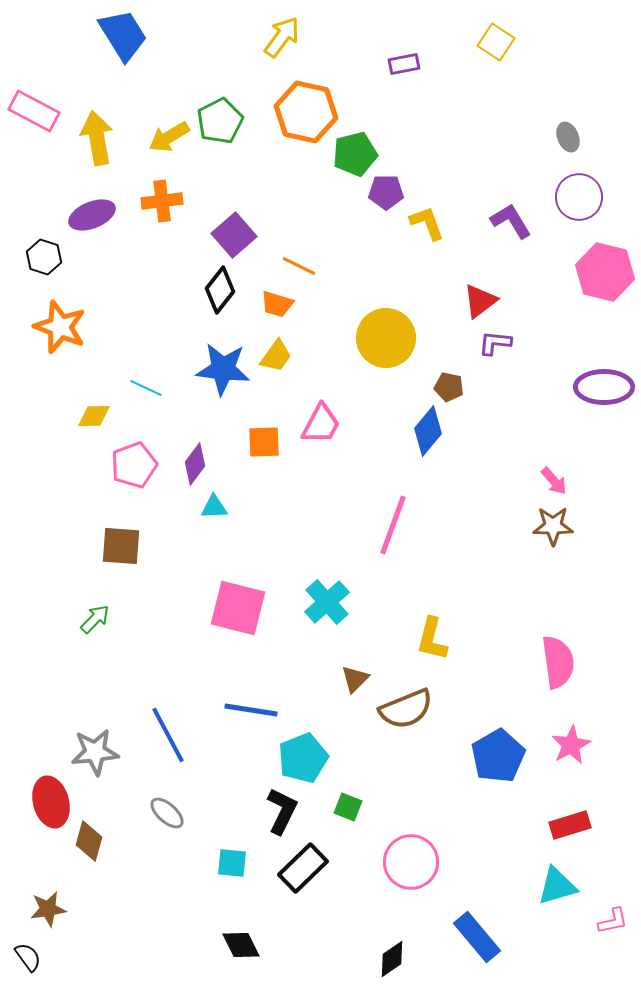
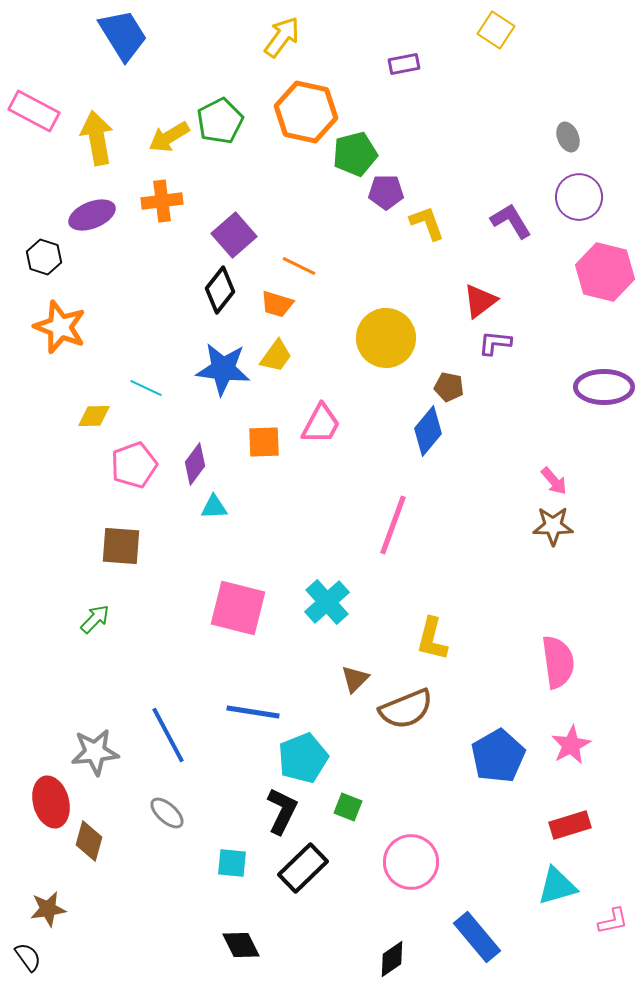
yellow square at (496, 42): moved 12 px up
blue line at (251, 710): moved 2 px right, 2 px down
